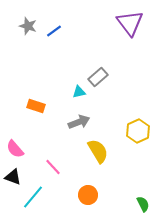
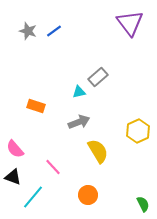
gray star: moved 5 px down
